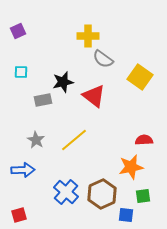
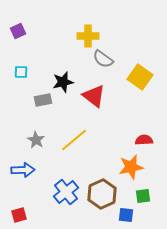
blue cross: rotated 10 degrees clockwise
